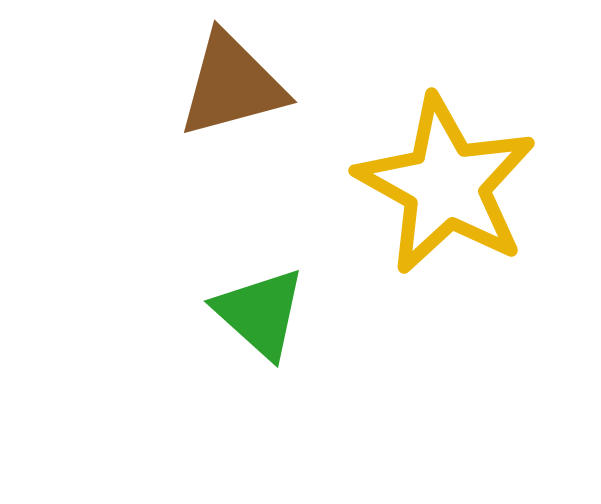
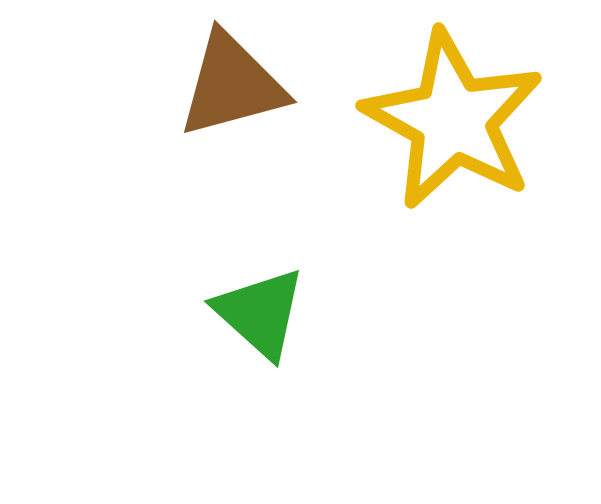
yellow star: moved 7 px right, 65 px up
